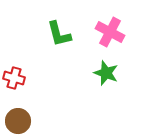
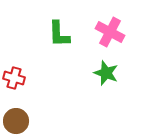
green L-shape: rotated 12 degrees clockwise
brown circle: moved 2 px left
